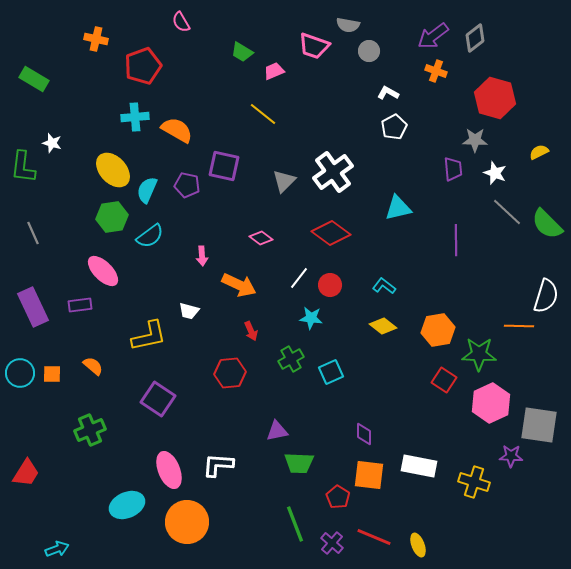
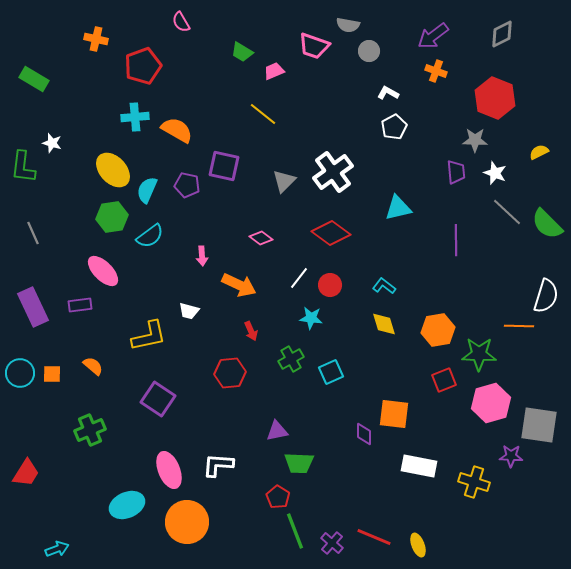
gray diamond at (475, 38): moved 27 px right, 4 px up; rotated 12 degrees clockwise
red hexagon at (495, 98): rotated 6 degrees clockwise
purple trapezoid at (453, 169): moved 3 px right, 3 px down
yellow diamond at (383, 326): moved 1 px right, 2 px up; rotated 36 degrees clockwise
red square at (444, 380): rotated 35 degrees clockwise
pink hexagon at (491, 403): rotated 9 degrees clockwise
orange square at (369, 475): moved 25 px right, 61 px up
red pentagon at (338, 497): moved 60 px left
green line at (295, 524): moved 7 px down
